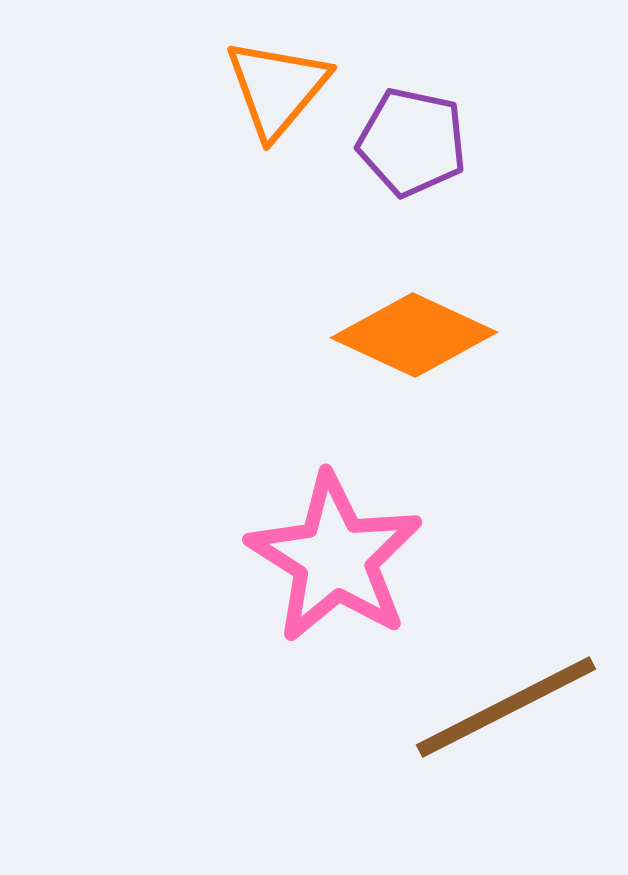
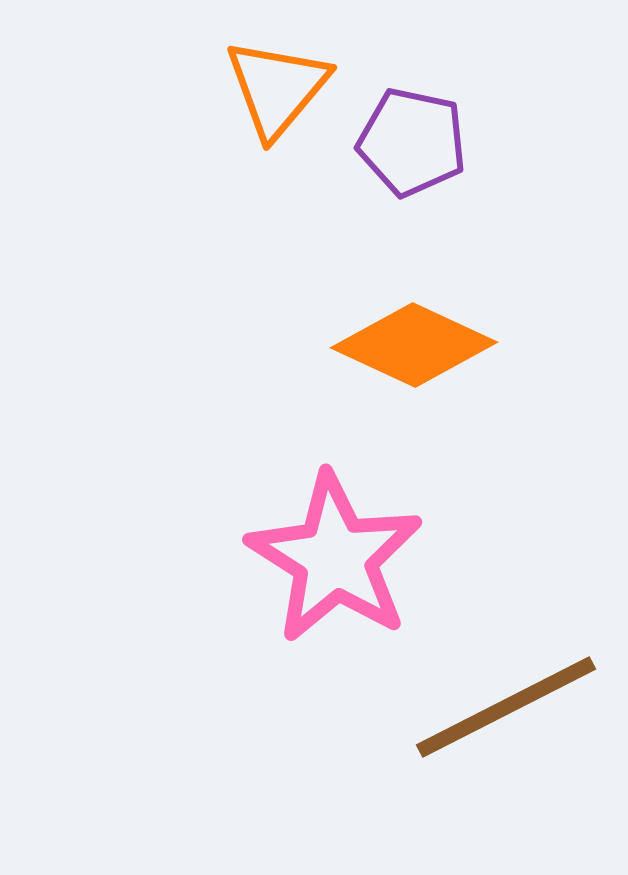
orange diamond: moved 10 px down
